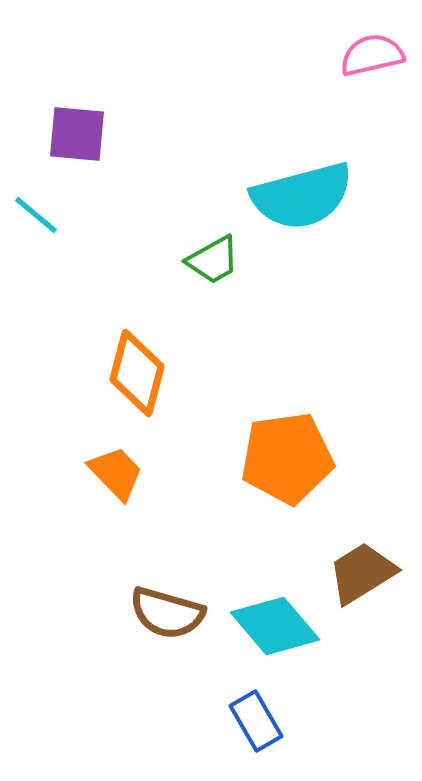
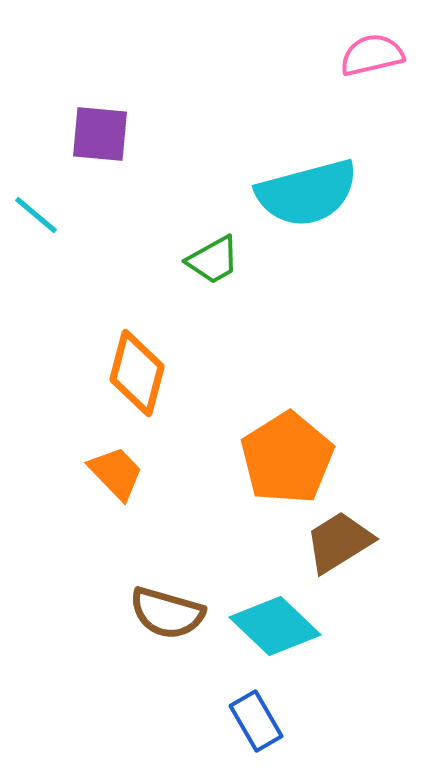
purple square: moved 23 px right
cyan semicircle: moved 5 px right, 3 px up
orange pentagon: rotated 24 degrees counterclockwise
brown trapezoid: moved 23 px left, 31 px up
cyan diamond: rotated 6 degrees counterclockwise
